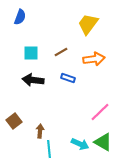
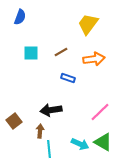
black arrow: moved 18 px right, 30 px down; rotated 15 degrees counterclockwise
